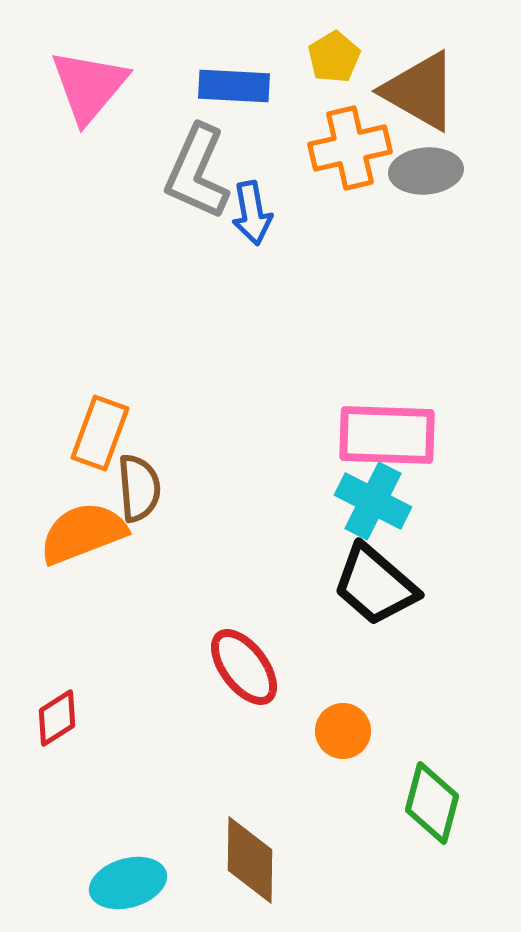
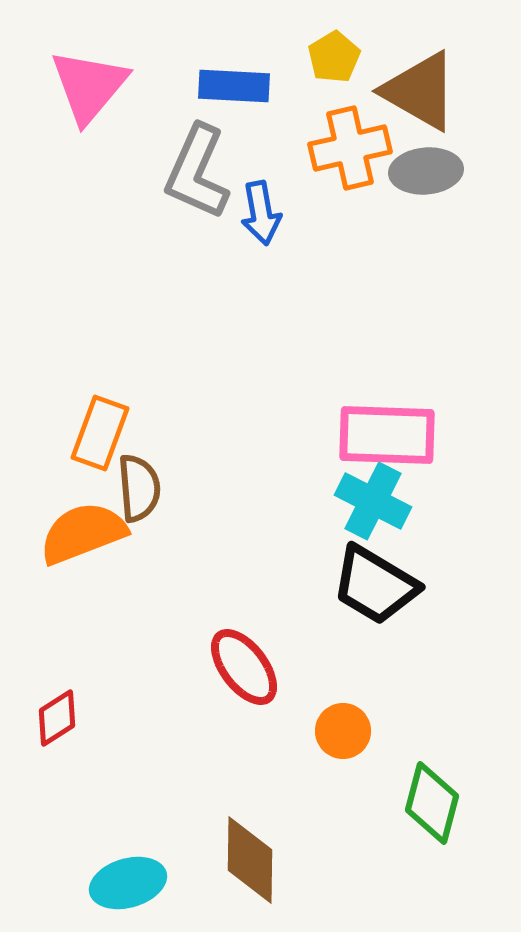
blue arrow: moved 9 px right
black trapezoid: rotated 10 degrees counterclockwise
